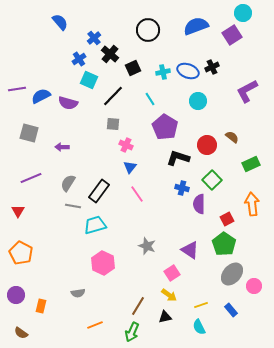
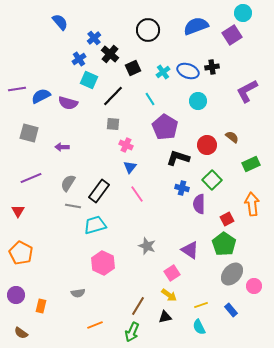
black cross at (212, 67): rotated 16 degrees clockwise
cyan cross at (163, 72): rotated 24 degrees counterclockwise
